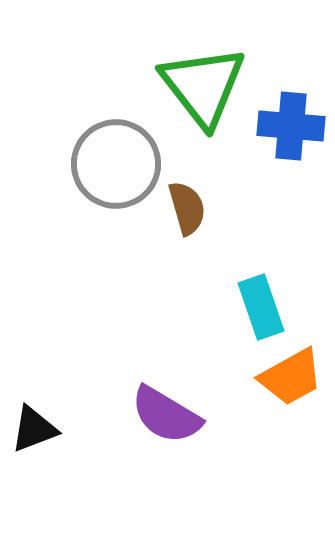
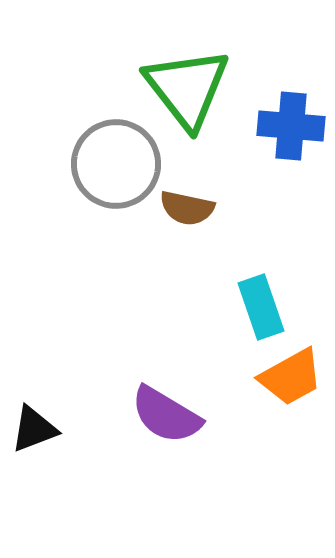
green triangle: moved 16 px left, 2 px down
brown semicircle: rotated 118 degrees clockwise
